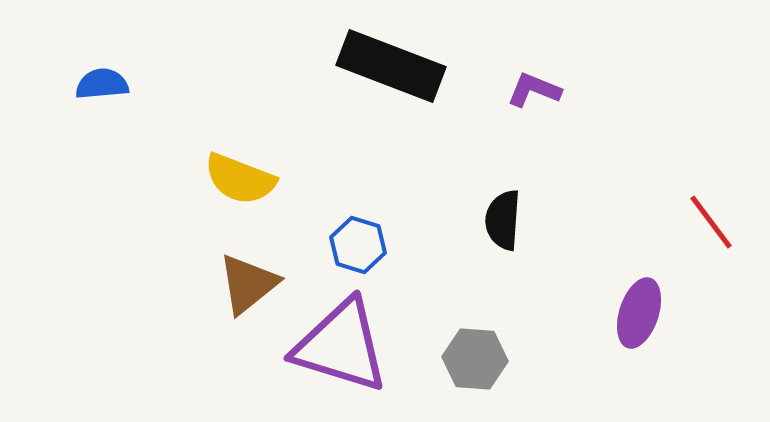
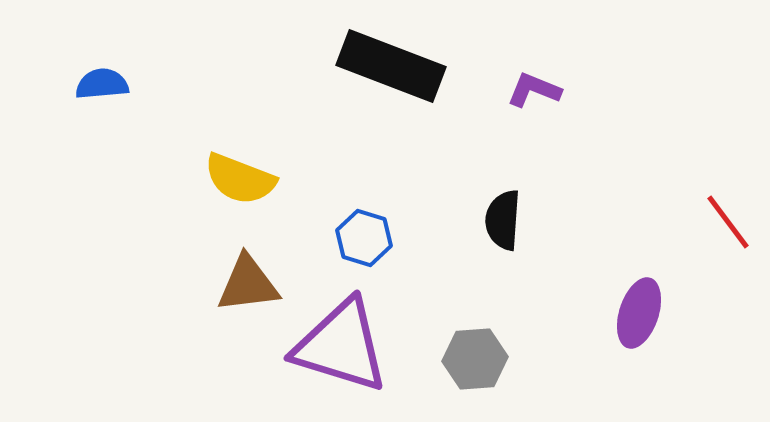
red line: moved 17 px right
blue hexagon: moved 6 px right, 7 px up
brown triangle: rotated 32 degrees clockwise
gray hexagon: rotated 8 degrees counterclockwise
